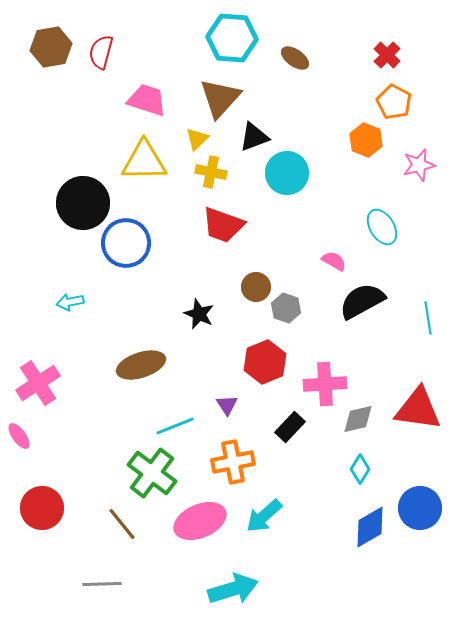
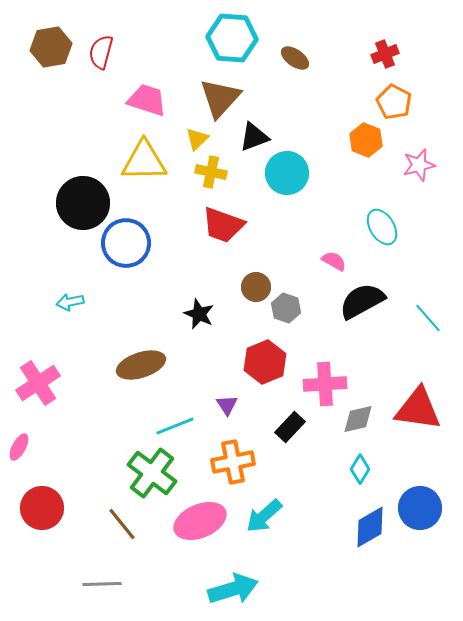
red cross at (387, 55): moved 2 px left, 1 px up; rotated 24 degrees clockwise
cyan line at (428, 318): rotated 32 degrees counterclockwise
pink ellipse at (19, 436): moved 11 px down; rotated 64 degrees clockwise
